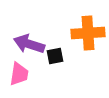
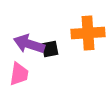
black square: moved 5 px left, 7 px up
